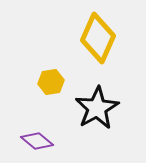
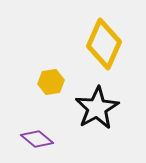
yellow diamond: moved 6 px right, 6 px down
purple diamond: moved 2 px up
